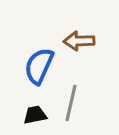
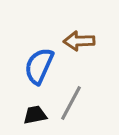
gray line: rotated 15 degrees clockwise
